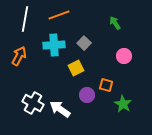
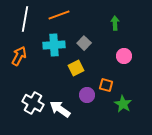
green arrow: rotated 32 degrees clockwise
